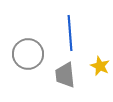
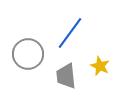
blue line: rotated 40 degrees clockwise
gray trapezoid: moved 1 px right, 1 px down
